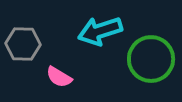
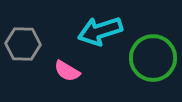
green circle: moved 2 px right, 1 px up
pink semicircle: moved 8 px right, 6 px up
